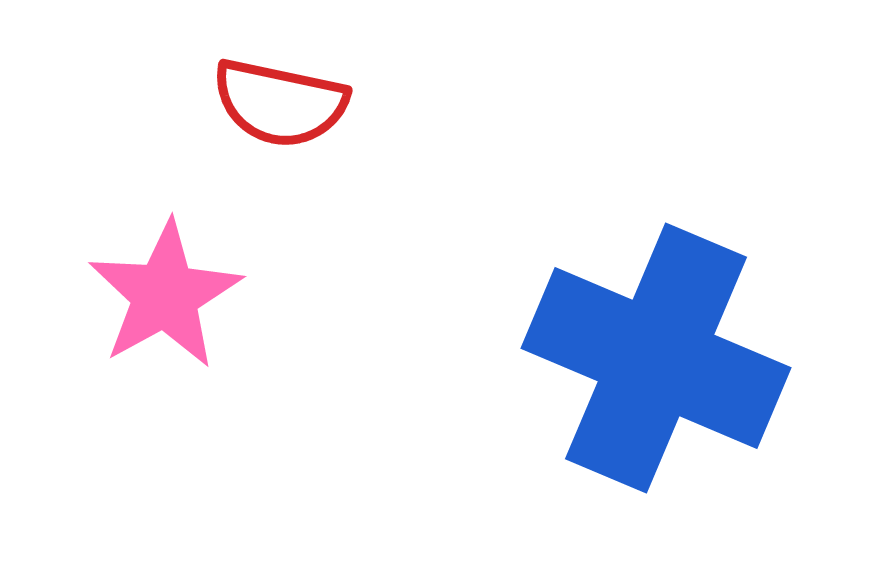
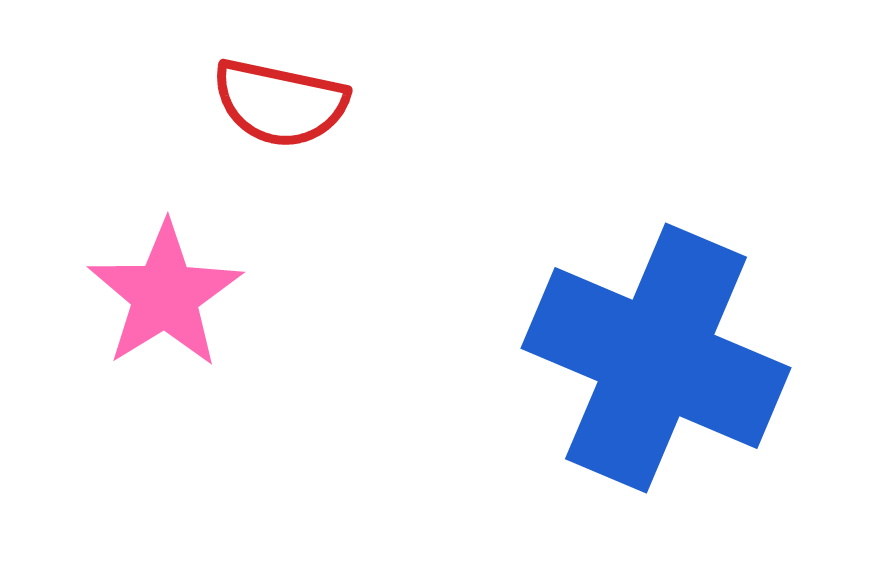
pink star: rotated 3 degrees counterclockwise
